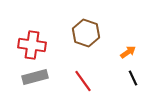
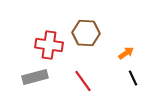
brown hexagon: rotated 16 degrees counterclockwise
red cross: moved 17 px right
orange arrow: moved 2 px left, 1 px down
